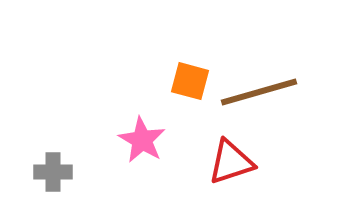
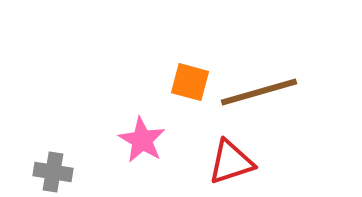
orange square: moved 1 px down
gray cross: rotated 9 degrees clockwise
